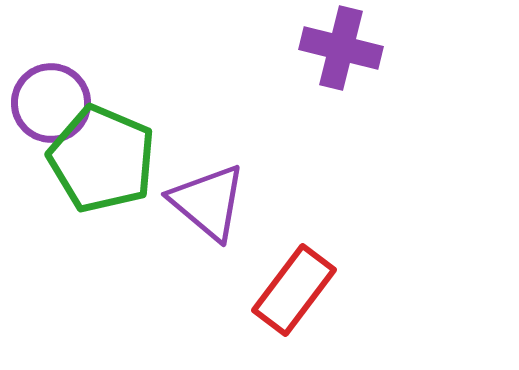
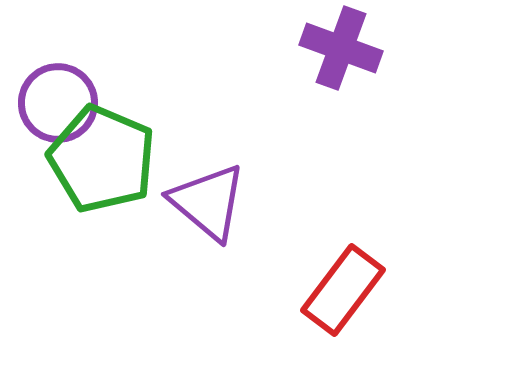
purple cross: rotated 6 degrees clockwise
purple circle: moved 7 px right
red rectangle: moved 49 px right
